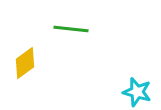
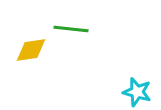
yellow diamond: moved 6 px right, 13 px up; rotated 28 degrees clockwise
